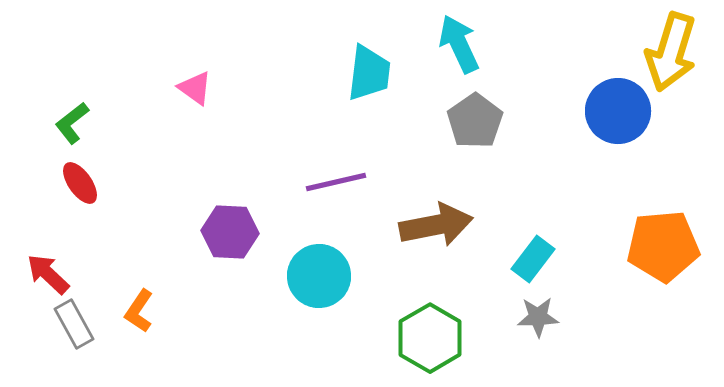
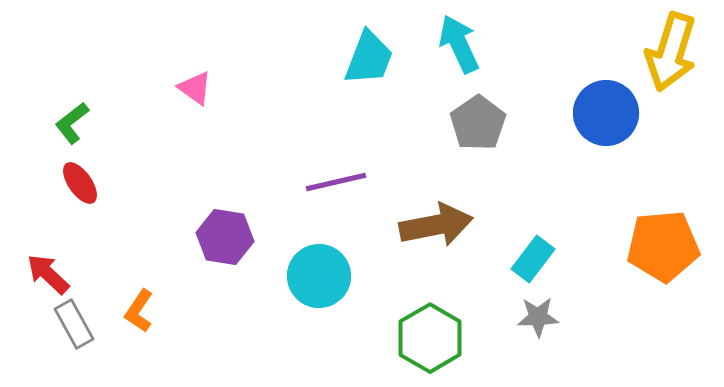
cyan trapezoid: moved 15 px up; rotated 14 degrees clockwise
blue circle: moved 12 px left, 2 px down
gray pentagon: moved 3 px right, 2 px down
purple hexagon: moved 5 px left, 5 px down; rotated 6 degrees clockwise
